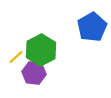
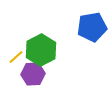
blue pentagon: rotated 20 degrees clockwise
purple hexagon: moved 1 px left, 1 px down; rotated 10 degrees counterclockwise
